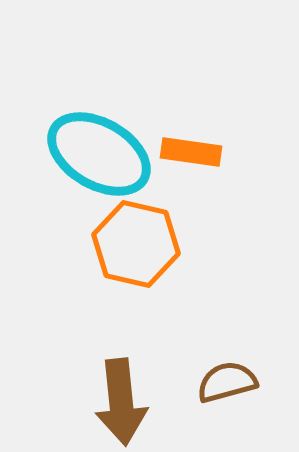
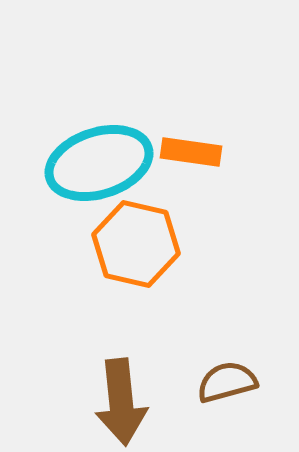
cyan ellipse: moved 9 px down; rotated 48 degrees counterclockwise
